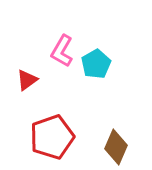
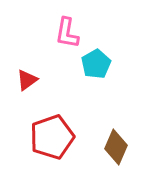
pink L-shape: moved 5 px right, 18 px up; rotated 20 degrees counterclockwise
